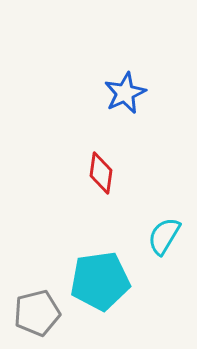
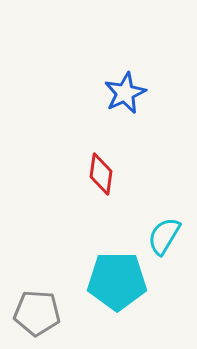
red diamond: moved 1 px down
cyan pentagon: moved 17 px right; rotated 8 degrees clockwise
gray pentagon: rotated 18 degrees clockwise
